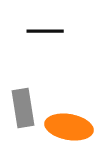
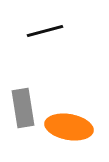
black line: rotated 15 degrees counterclockwise
